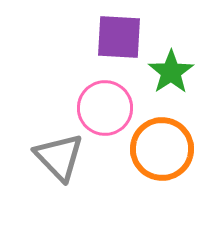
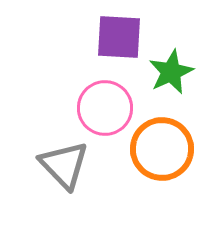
green star: rotated 9 degrees clockwise
gray triangle: moved 5 px right, 8 px down
